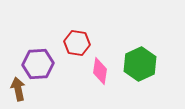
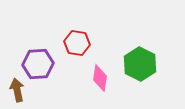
green hexagon: rotated 8 degrees counterclockwise
pink diamond: moved 7 px down
brown arrow: moved 1 px left, 1 px down
